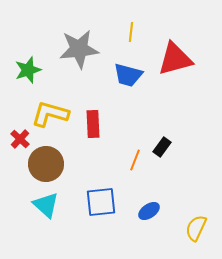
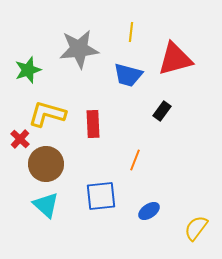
yellow L-shape: moved 3 px left
black rectangle: moved 36 px up
blue square: moved 6 px up
yellow semicircle: rotated 12 degrees clockwise
